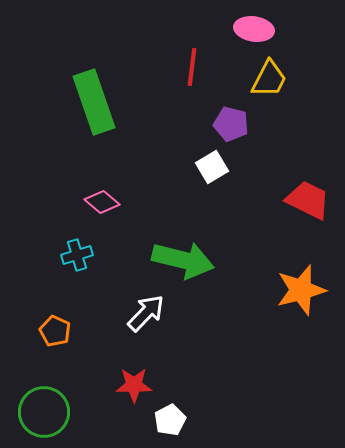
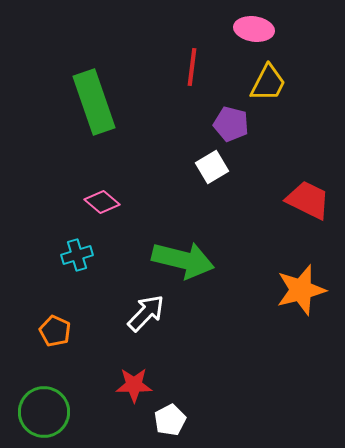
yellow trapezoid: moved 1 px left, 4 px down
